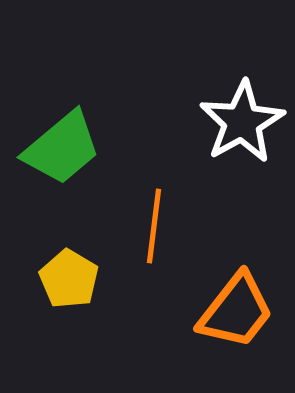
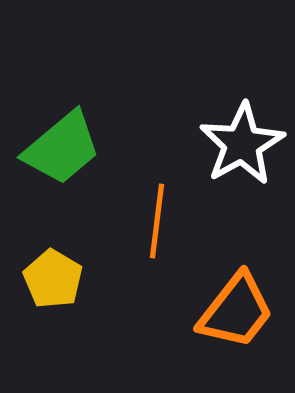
white star: moved 22 px down
orange line: moved 3 px right, 5 px up
yellow pentagon: moved 16 px left
